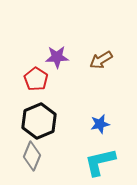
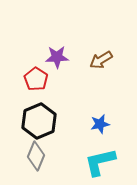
gray diamond: moved 4 px right
